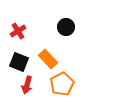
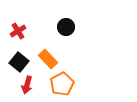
black square: rotated 18 degrees clockwise
